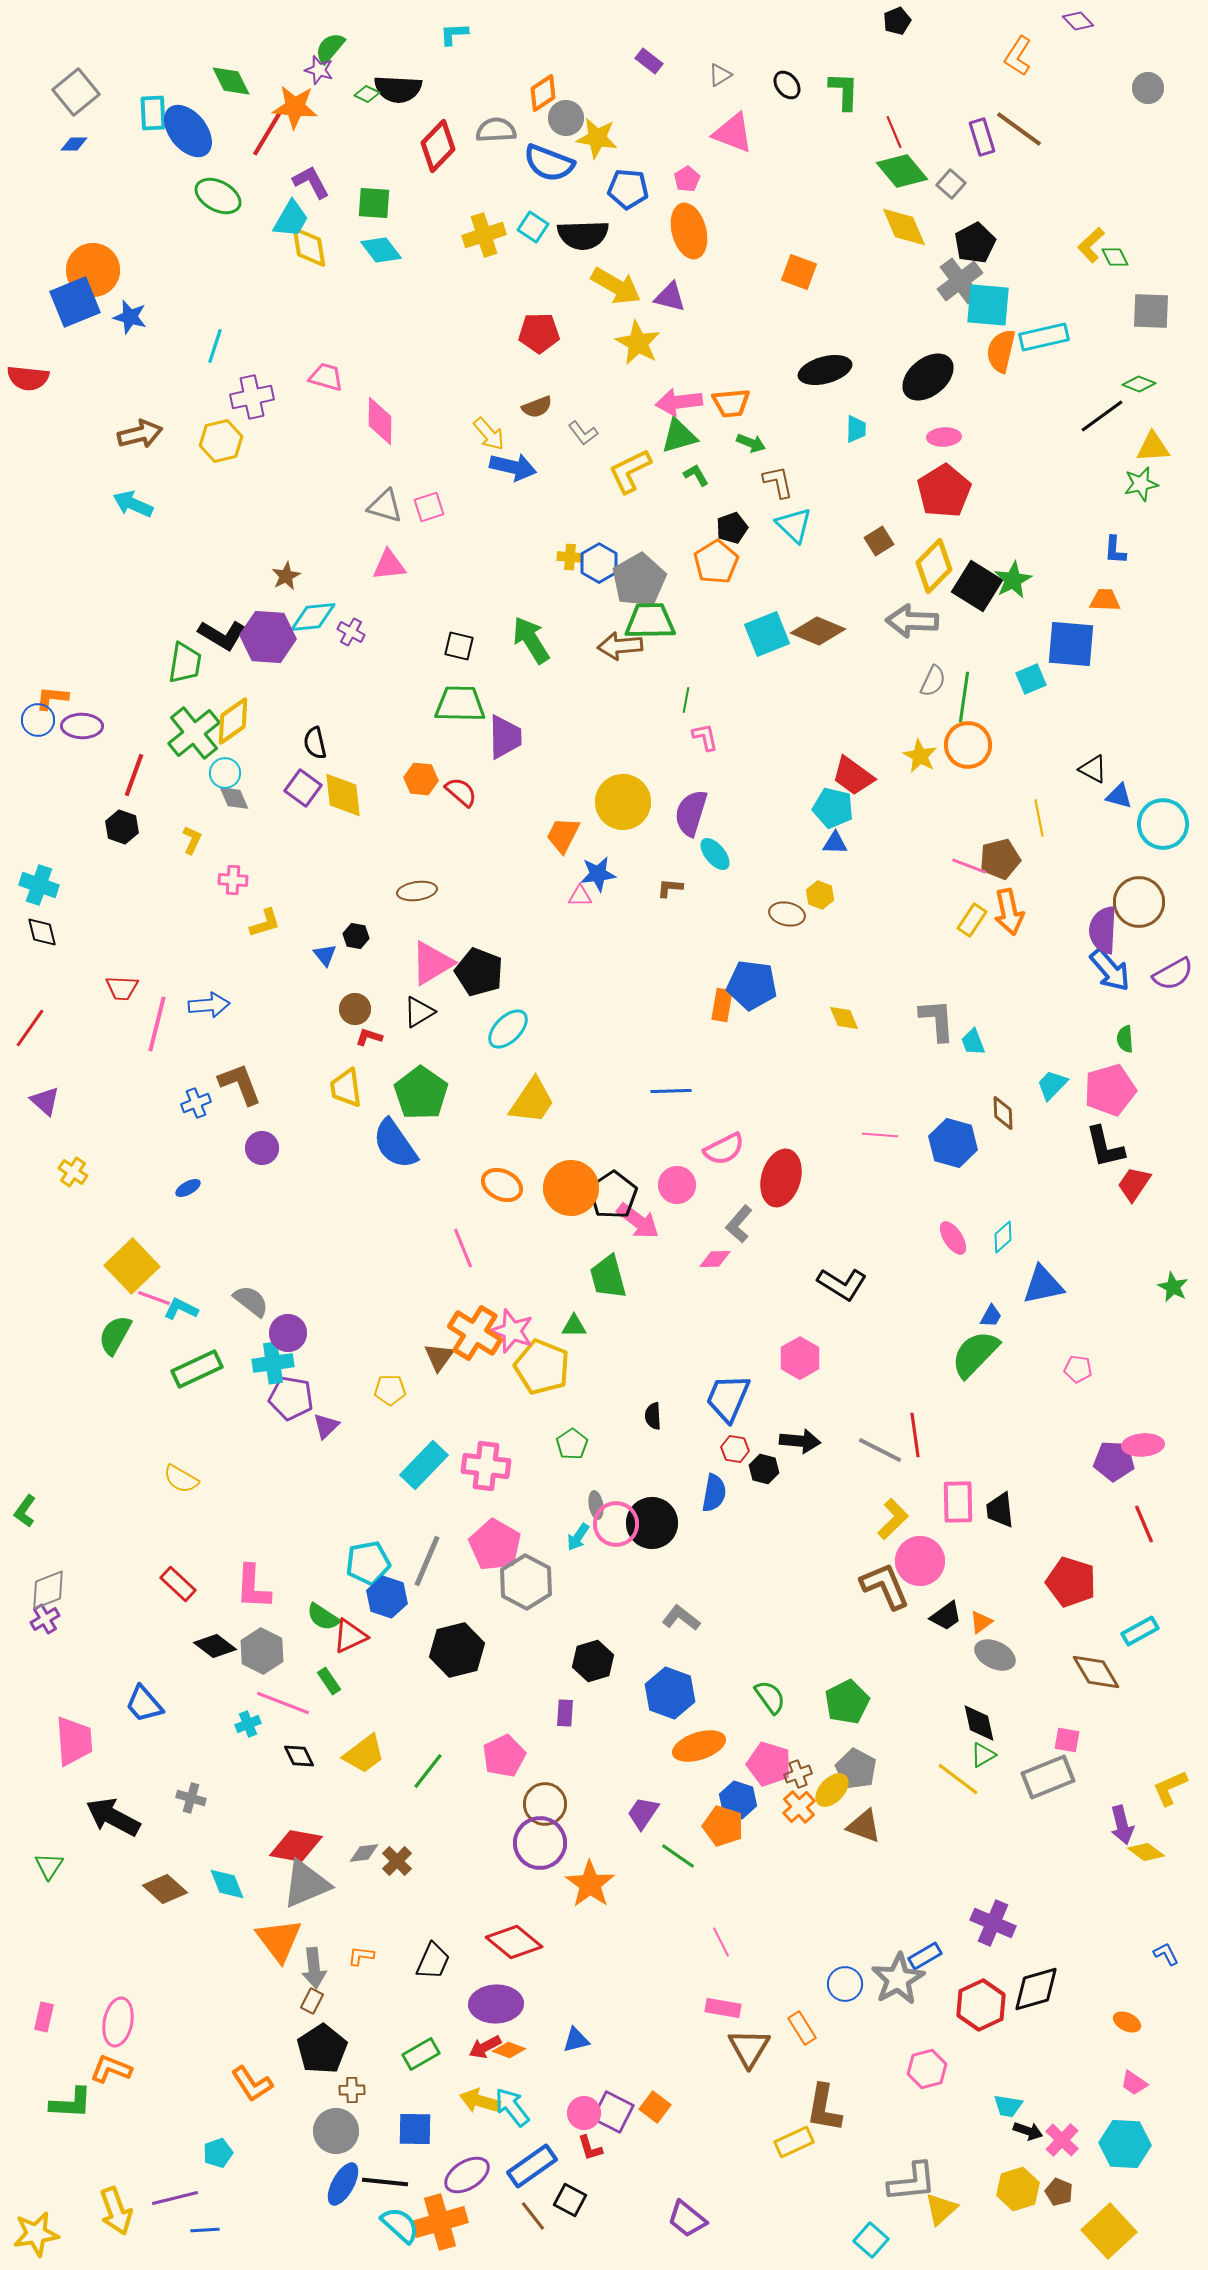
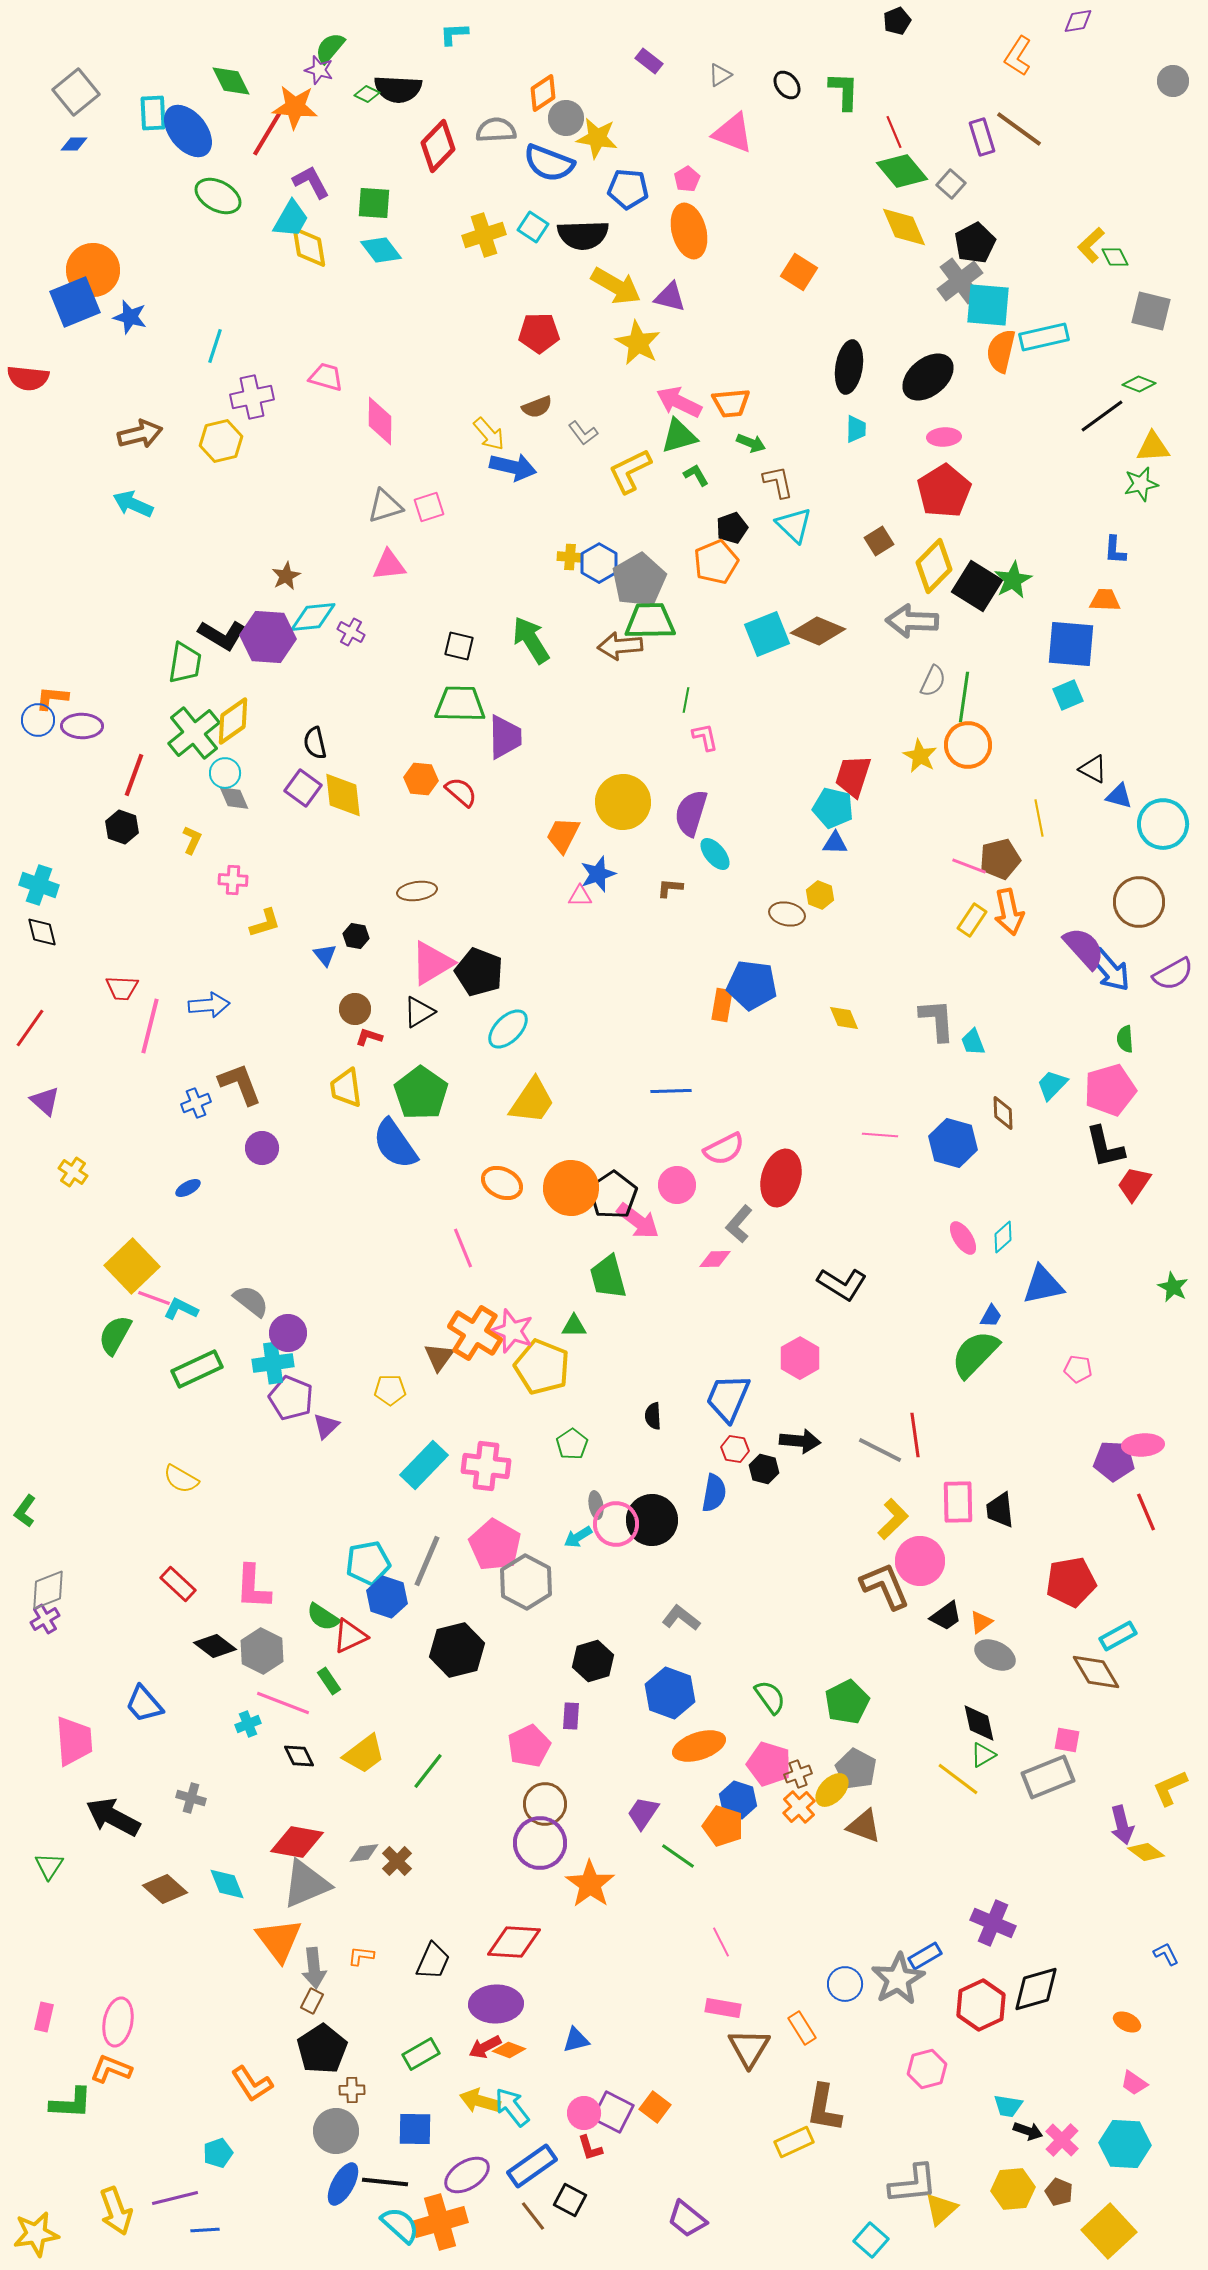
purple diamond at (1078, 21): rotated 56 degrees counterclockwise
gray circle at (1148, 88): moved 25 px right, 7 px up
orange square at (799, 272): rotated 12 degrees clockwise
gray square at (1151, 311): rotated 12 degrees clockwise
black ellipse at (825, 370): moved 24 px right, 3 px up; rotated 66 degrees counterclockwise
pink arrow at (679, 402): rotated 33 degrees clockwise
gray triangle at (385, 506): rotated 33 degrees counterclockwise
orange pentagon at (716, 562): rotated 9 degrees clockwise
cyan square at (1031, 679): moved 37 px right, 16 px down
red trapezoid at (853, 776): rotated 72 degrees clockwise
blue star at (598, 874): rotated 12 degrees counterclockwise
purple semicircle at (1103, 930): moved 19 px left, 18 px down; rotated 135 degrees clockwise
pink line at (157, 1024): moved 7 px left, 2 px down
orange ellipse at (502, 1185): moved 2 px up
pink ellipse at (953, 1238): moved 10 px right
purple pentagon at (291, 1398): rotated 12 degrees clockwise
black circle at (652, 1523): moved 3 px up
red line at (1144, 1524): moved 2 px right, 12 px up
cyan arrow at (578, 1537): rotated 24 degrees clockwise
red pentagon at (1071, 1582): rotated 27 degrees counterclockwise
cyan rectangle at (1140, 1631): moved 22 px left, 5 px down
purple rectangle at (565, 1713): moved 6 px right, 3 px down
pink pentagon at (504, 1756): moved 25 px right, 10 px up
red diamond at (296, 1846): moved 1 px right, 4 px up
red diamond at (514, 1942): rotated 36 degrees counterclockwise
gray L-shape at (912, 2182): moved 1 px right, 2 px down
yellow hexagon at (1018, 2189): moved 5 px left; rotated 12 degrees clockwise
